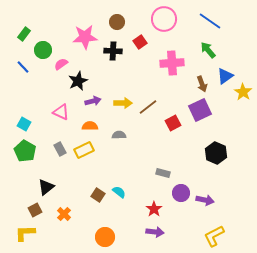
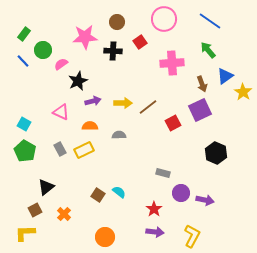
blue line at (23, 67): moved 6 px up
yellow L-shape at (214, 236): moved 22 px left; rotated 145 degrees clockwise
